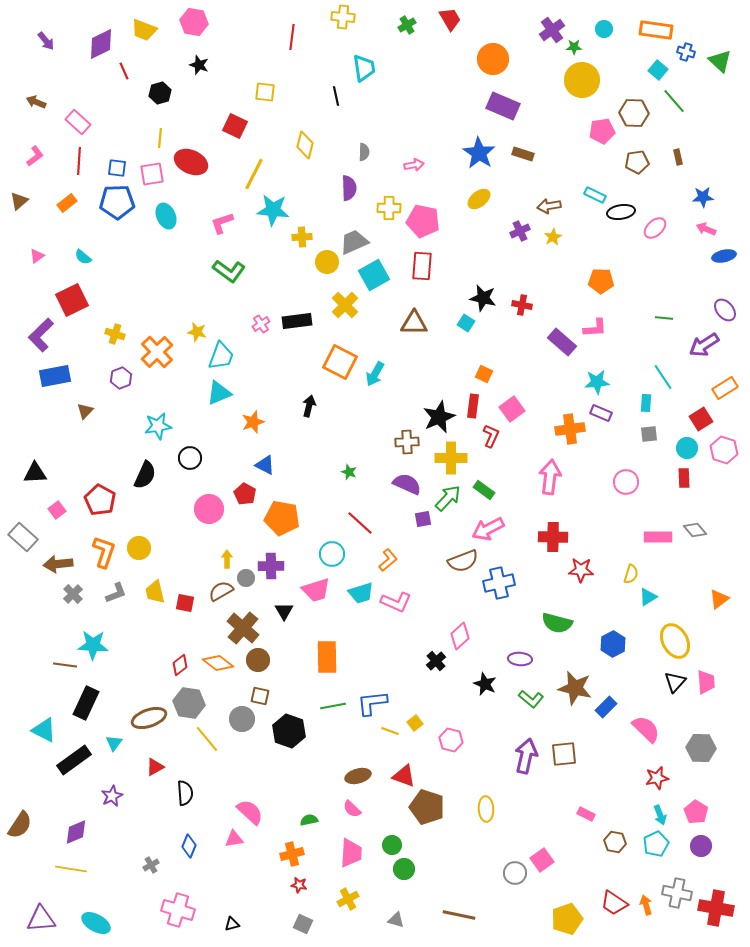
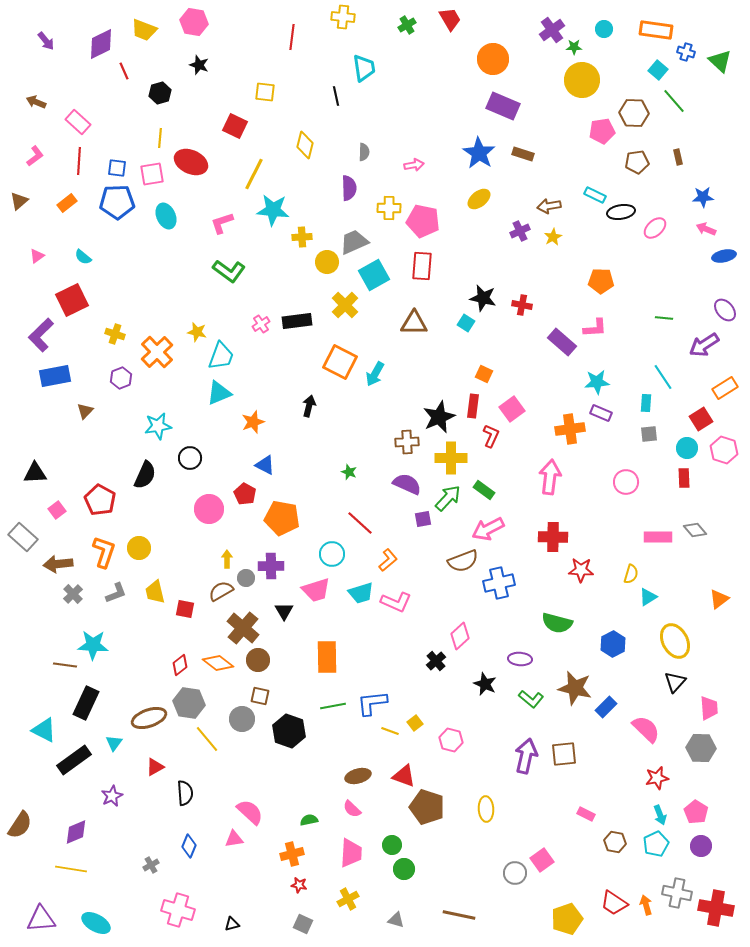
red square at (185, 603): moved 6 px down
pink trapezoid at (706, 682): moved 3 px right, 26 px down
